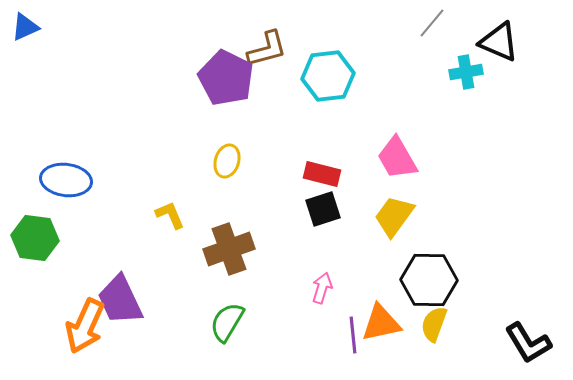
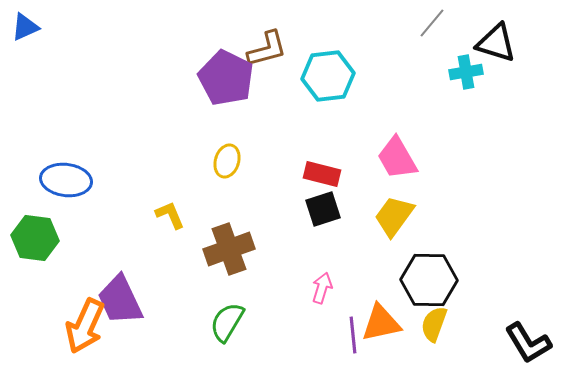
black triangle: moved 3 px left, 1 px down; rotated 6 degrees counterclockwise
